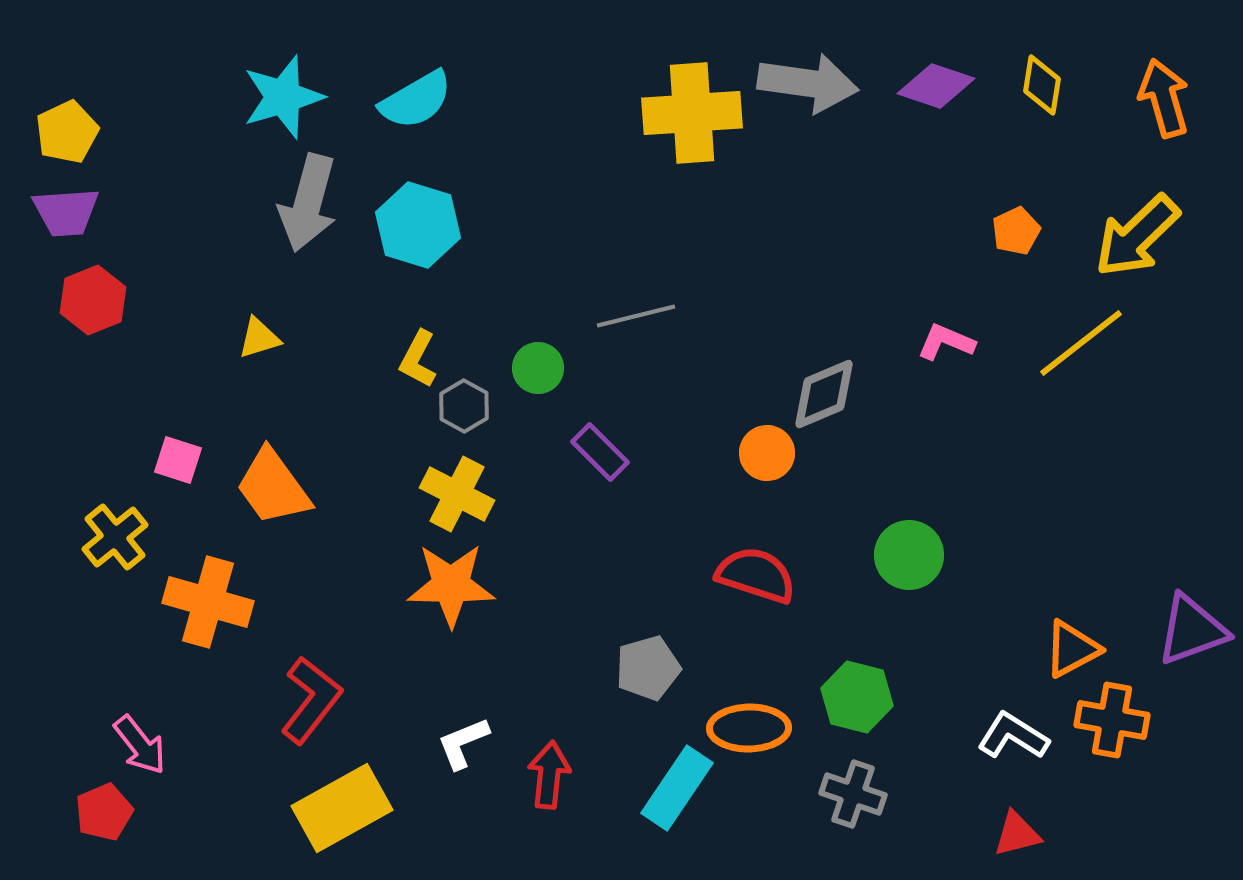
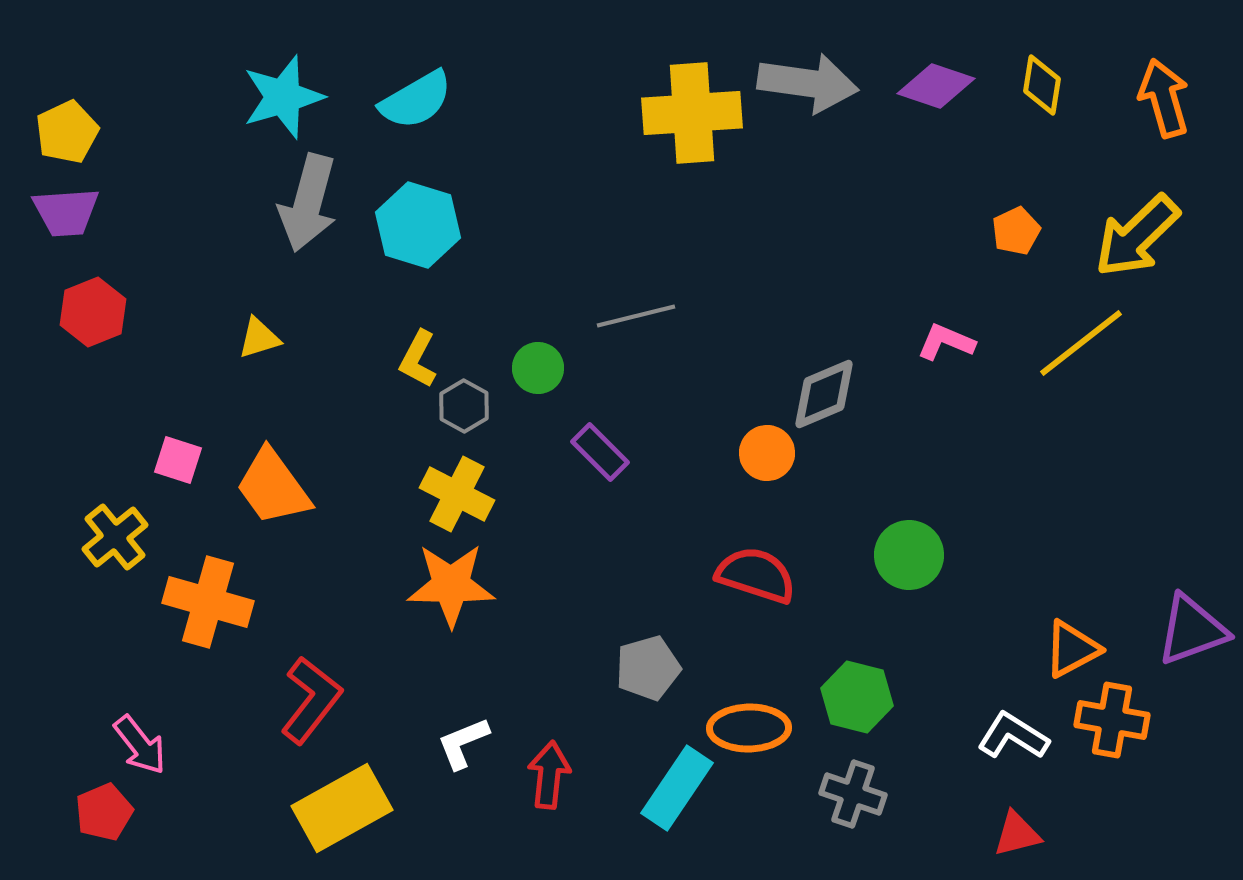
red hexagon at (93, 300): moved 12 px down
